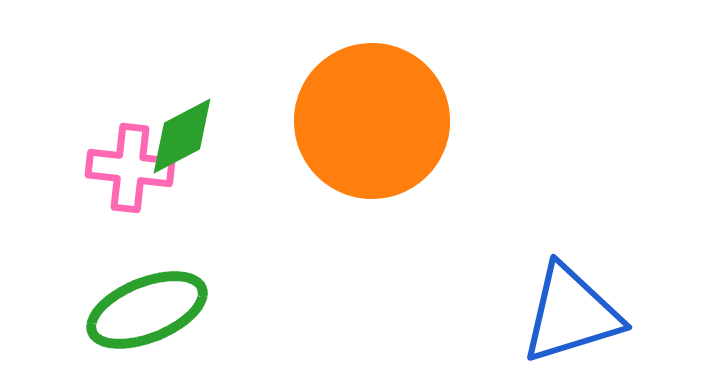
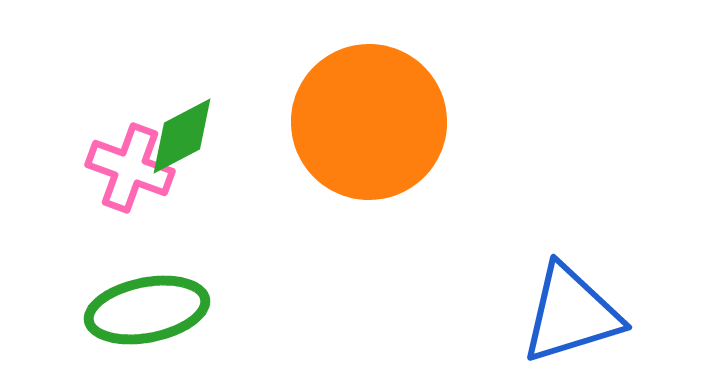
orange circle: moved 3 px left, 1 px down
pink cross: rotated 14 degrees clockwise
green ellipse: rotated 11 degrees clockwise
